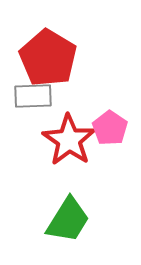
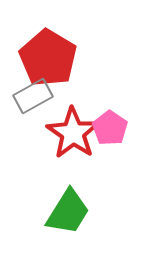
gray rectangle: rotated 27 degrees counterclockwise
red star: moved 4 px right, 7 px up
green trapezoid: moved 8 px up
